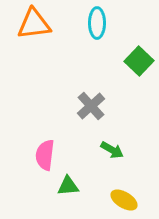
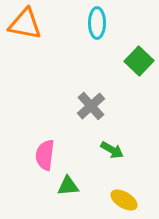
orange triangle: moved 9 px left; rotated 18 degrees clockwise
